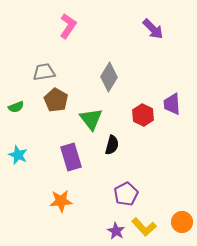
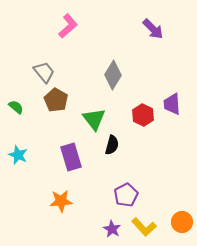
pink L-shape: rotated 15 degrees clockwise
gray trapezoid: rotated 60 degrees clockwise
gray diamond: moved 4 px right, 2 px up
green semicircle: rotated 119 degrees counterclockwise
green triangle: moved 3 px right
purple pentagon: moved 1 px down
purple star: moved 4 px left, 2 px up
